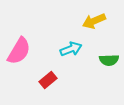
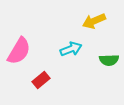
red rectangle: moved 7 px left
